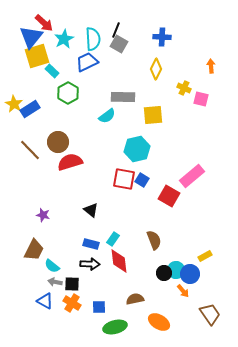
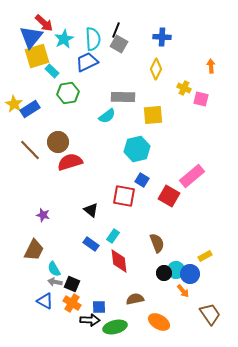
green hexagon at (68, 93): rotated 20 degrees clockwise
red square at (124, 179): moved 17 px down
cyan rectangle at (113, 239): moved 3 px up
brown semicircle at (154, 240): moved 3 px right, 3 px down
blue rectangle at (91, 244): rotated 21 degrees clockwise
black arrow at (90, 264): moved 56 px down
cyan semicircle at (52, 266): moved 2 px right, 3 px down; rotated 21 degrees clockwise
black square at (72, 284): rotated 21 degrees clockwise
